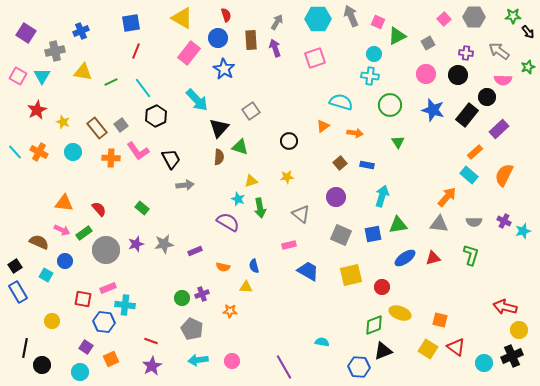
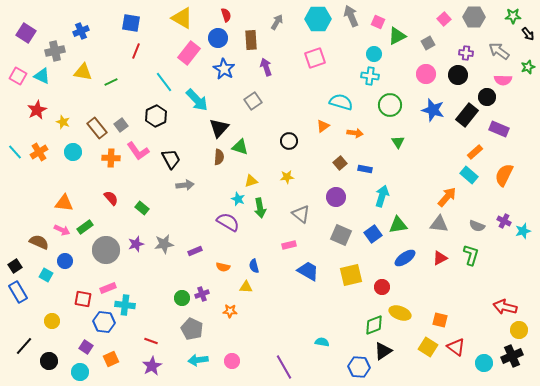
blue square at (131, 23): rotated 18 degrees clockwise
black arrow at (528, 32): moved 2 px down
purple arrow at (275, 48): moved 9 px left, 19 px down
cyan triangle at (42, 76): rotated 36 degrees counterclockwise
cyan line at (143, 88): moved 21 px right, 6 px up
gray square at (251, 111): moved 2 px right, 10 px up
purple rectangle at (499, 129): rotated 66 degrees clockwise
orange cross at (39, 152): rotated 30 degrees clockwise
blue rectangle at (367, 165): moved 2 px left, 4 px down
red semicircle at (99, 209): moved 12 px right, 11 px up
gray semicircle at (474, 222): moved 3 px right, 4 px down; rotated 21 degrees clockwise
green rectangle at (84, 233): moved 1 px right, 6 px up
blue square at (373, 234): rotated 24 degrees counterclockwise
red triangle at (433, 258): moved 7 px right; rotated 14 degrees counterclockwise
black line at (25, 348): moved 1 px left, 2 px up; rotated 30 degrees clockwise
yellow square at (428, 349): moved 2 px up
black triangle at (383, 351): rotated 12 degrees counterclockwise
black circle at (42, 365): moved 7 px right, 4 px up
